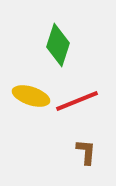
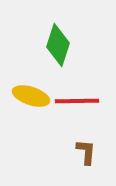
red line: rotated 21 degrees clockwise
